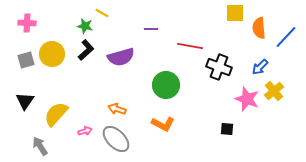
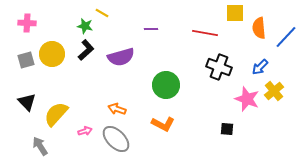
red line: moved 15 px right, 13 px up
black triangle: moved 2 px right, 1 px down; rotated 18 degrees counterclockwise
